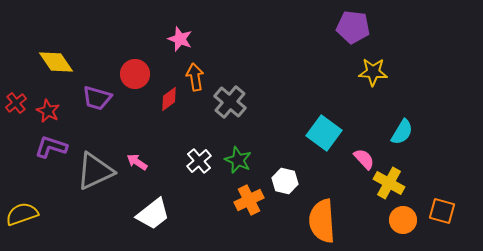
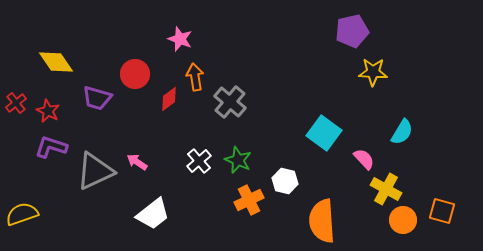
purple pentagon: moved 1 px left, 4 px down; rotated 20 degrees counterclockwise
yellow cross: moved 3 px left, 6 px down
